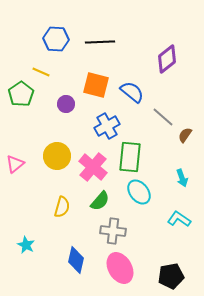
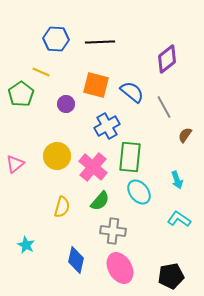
gray line: moved 1 px right, 10 px up; rotated 20 degrees clockwise
cyan arrow: moved 5 px left, 2 px down
